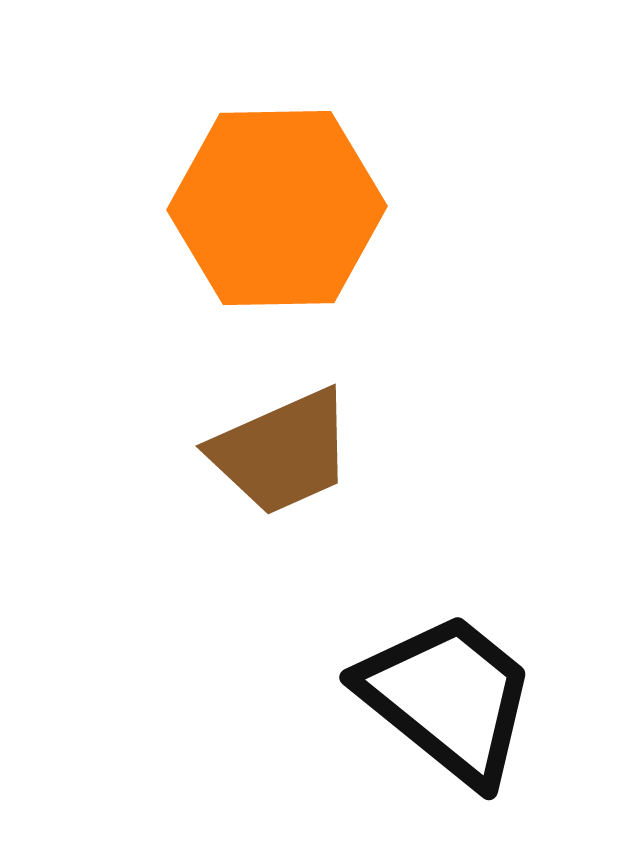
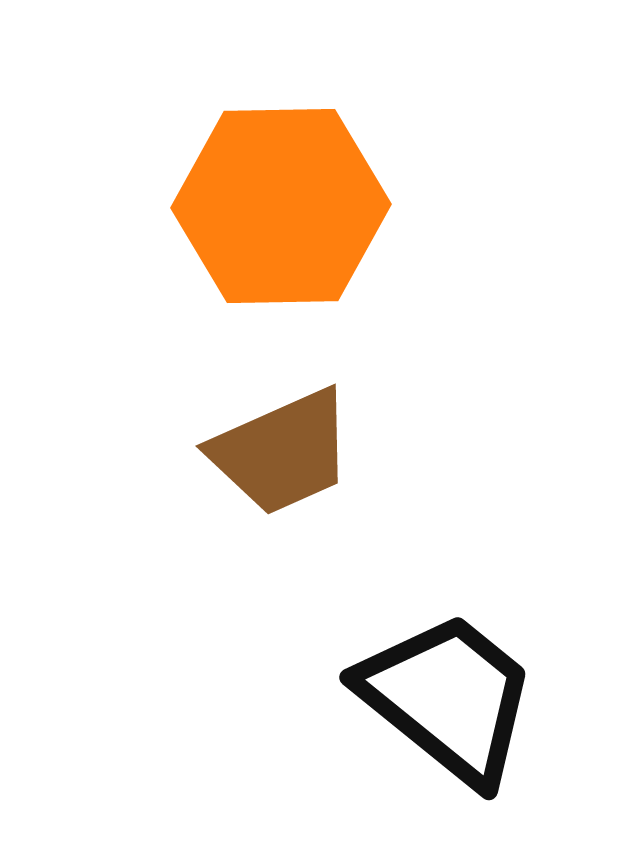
orange hexagon: moved 4 px right, 2 px up
